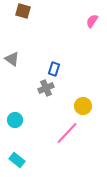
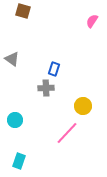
gray cross: rotated 21 degrees clockwise
cyan rectangle: moved 2 px right, 1 px down; rotated 70 degrees clockwise
